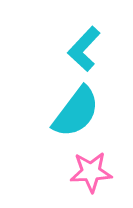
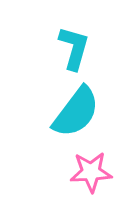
cyan L-shape: moved 10 px left, 1 px up; rotated 153 degrees clockwise
